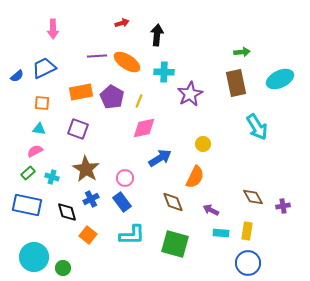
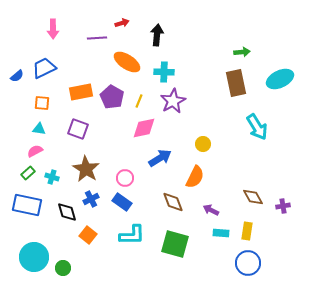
purple line at (97, 56): moved 18 px up
purple star at (190, 94): moved 17 px left, 7 px down
blue rectangle at (122, 202): rotated 18 degrees counterclockwise
